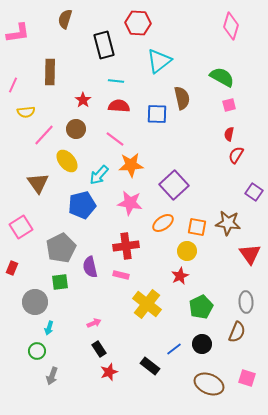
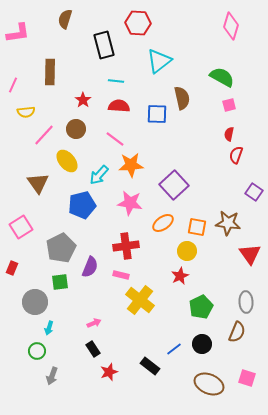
red semicircle at (236, 155): rotated 12 degrees counterclockwise
purple semicircle at (90, 267): rotated 145 degrees counterclockwise
yellow cross at (147, 304): moved 7 px left, 4 px up
black rectangle at (99, 349): moved 6 px left
